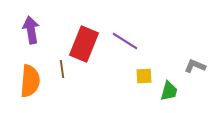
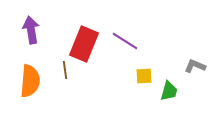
brown line: moved 3 px right, 1 px down
